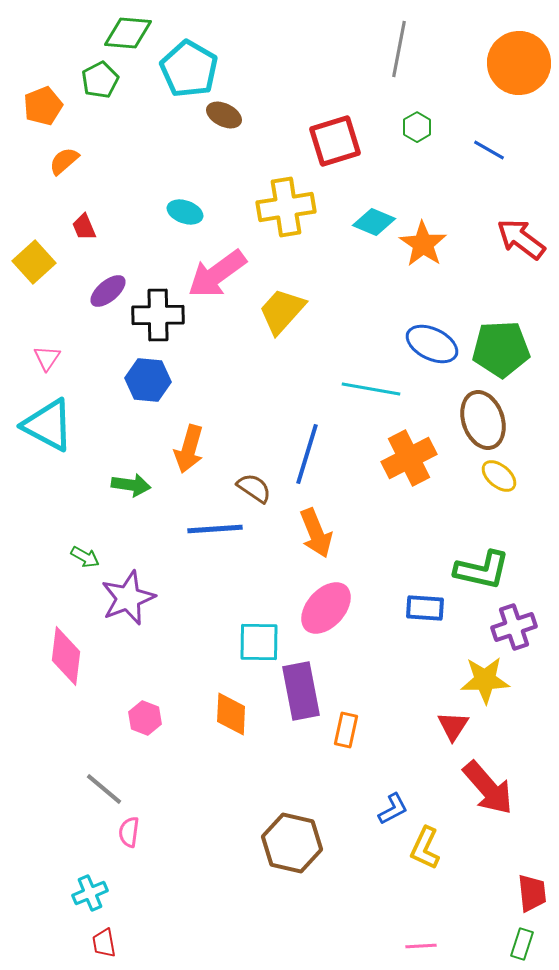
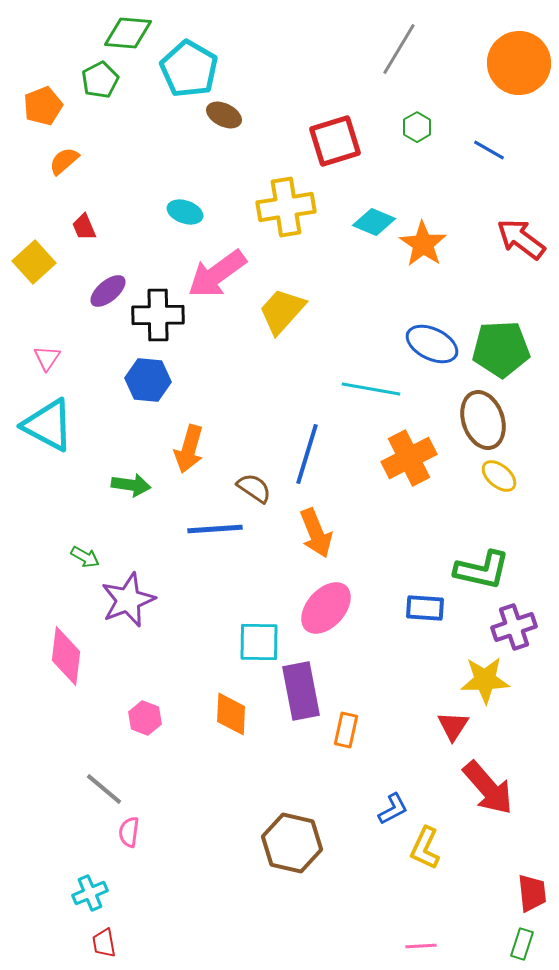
gray line at (399, 49): rotated 20 degrees clockwise
purple star at (128, 598): moved 2 px down
